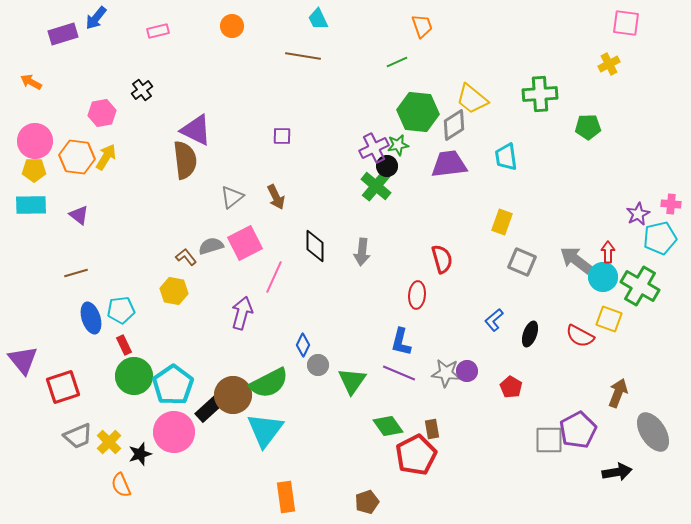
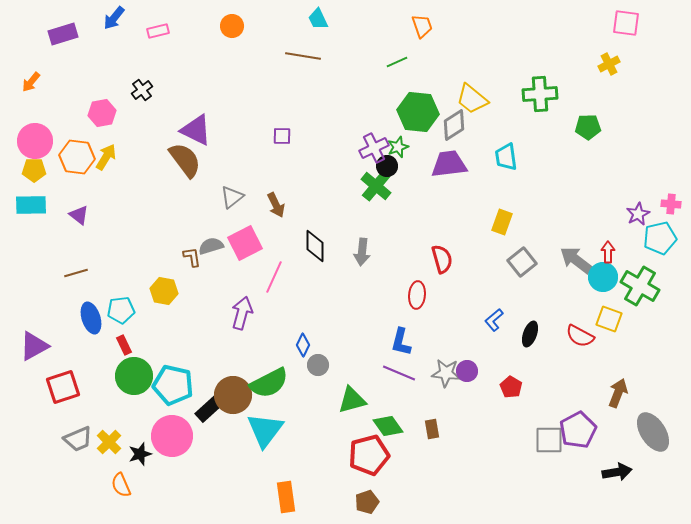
blue arrow at (96, 18): moved 18 px right
orange arrow at (31, 82): rotated 80 degrees counterclockwise
green star at (398, 145): moved 2 px down; rotated 10 degrees counterclockwise
brown semicircle at (185, 160): rotated 30 degrees counterclockwise
brown arrow at (276, 197): moved 8 px down
brown L-shape at (186, 257): moved 6 px right; rotated 30 degrees clockwise
gray square at (522, 262): rotated 28 degrees clockwise
yellow hexagon at (174, 291): moved 10 px left
purple triangle at (23, 360): moved 11 px right, 14 px up; rotated 40 degrees clockwise
green triangle at (352, 381): moved 19 px down; rotated 40 degrees clockwise
cyan pentagon at (173, 385): rotated 24 degrees counterclockwise
pink circle at (174, 432): moved 2 px left, 4 px down
gray trapezoid at (78, 436): moved 3 px down
red pentagon at (416, 455): moved 47 px left; rotated 12 degrees clockwise
